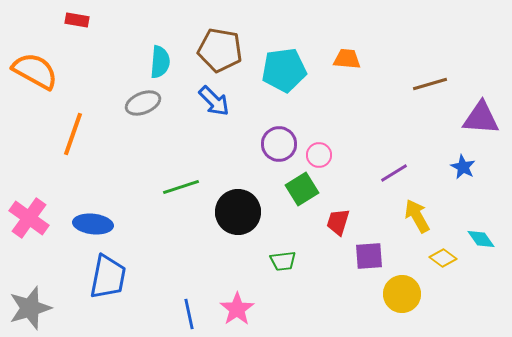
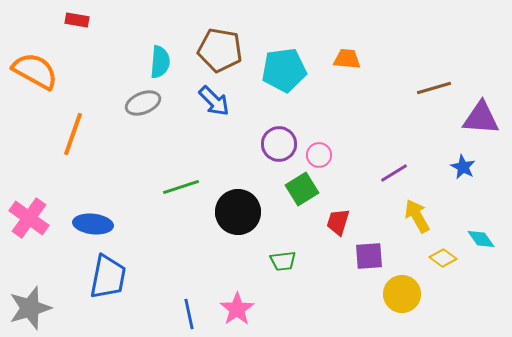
brown line: moved 4 px right, 4 px down
